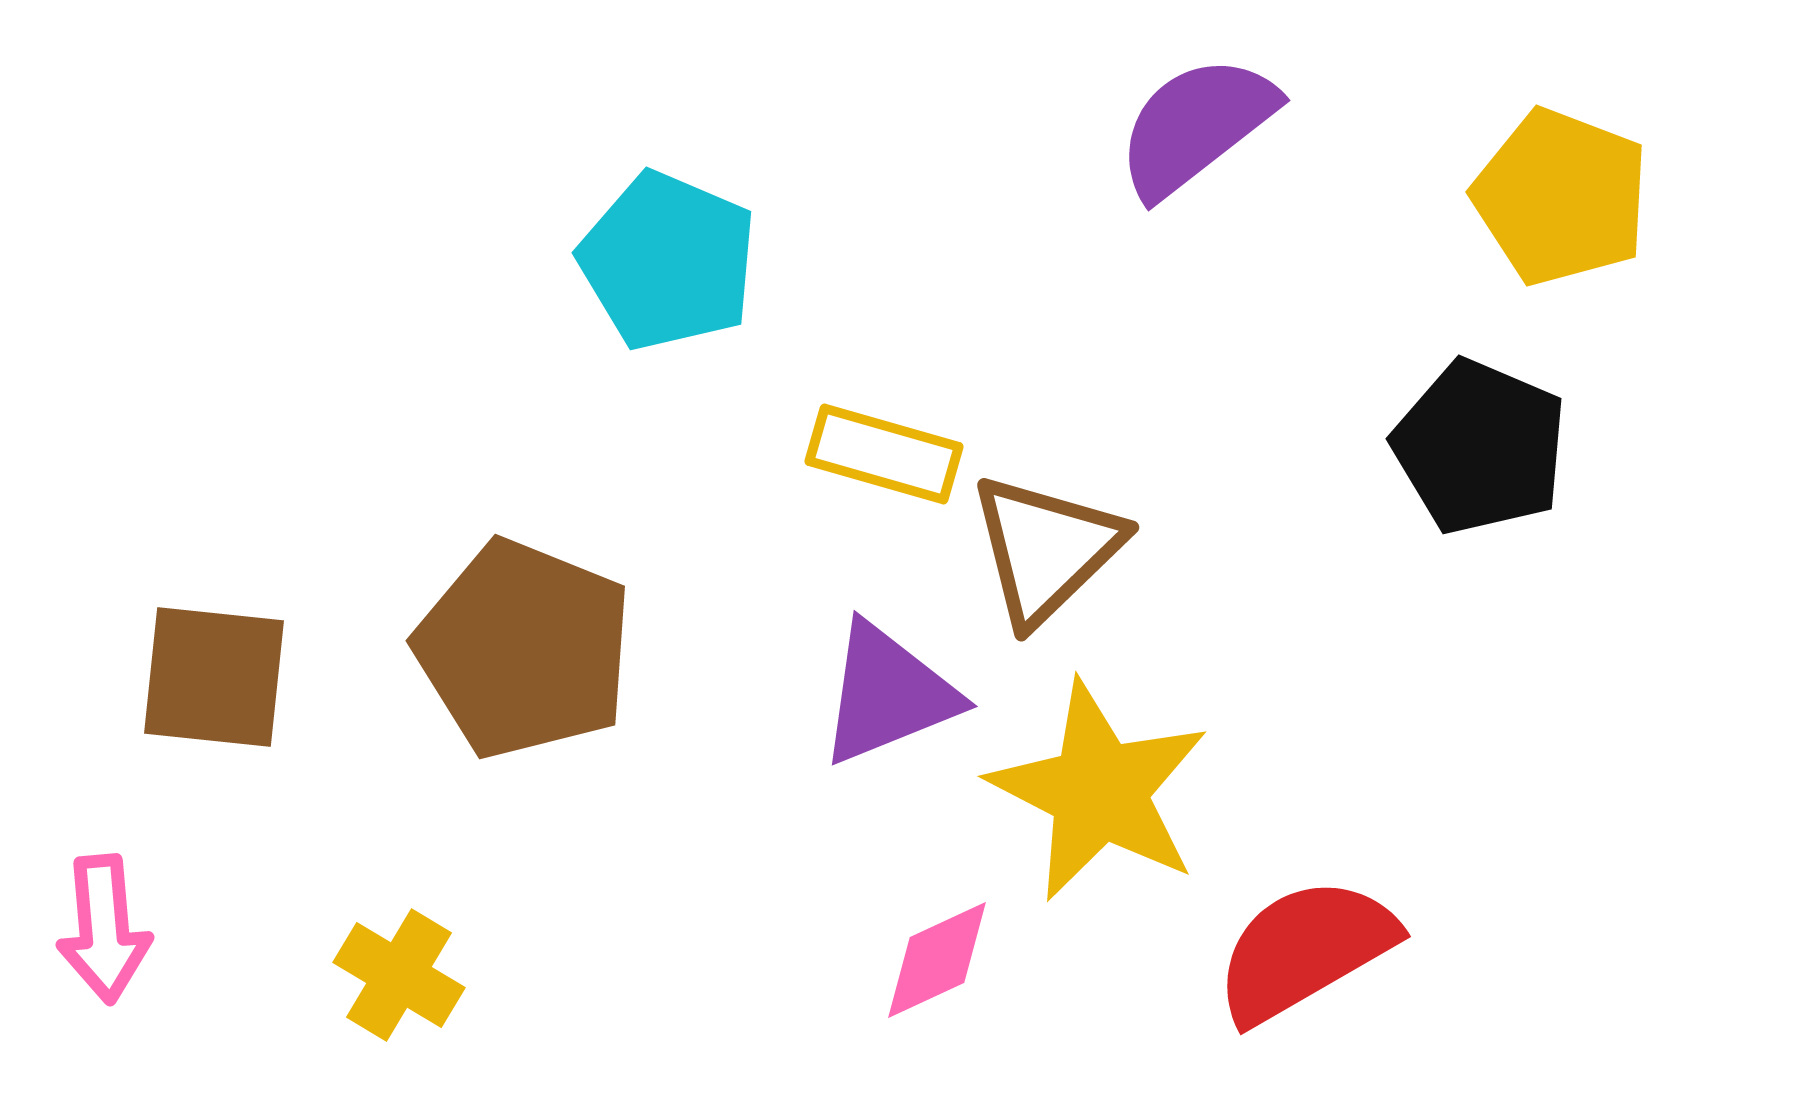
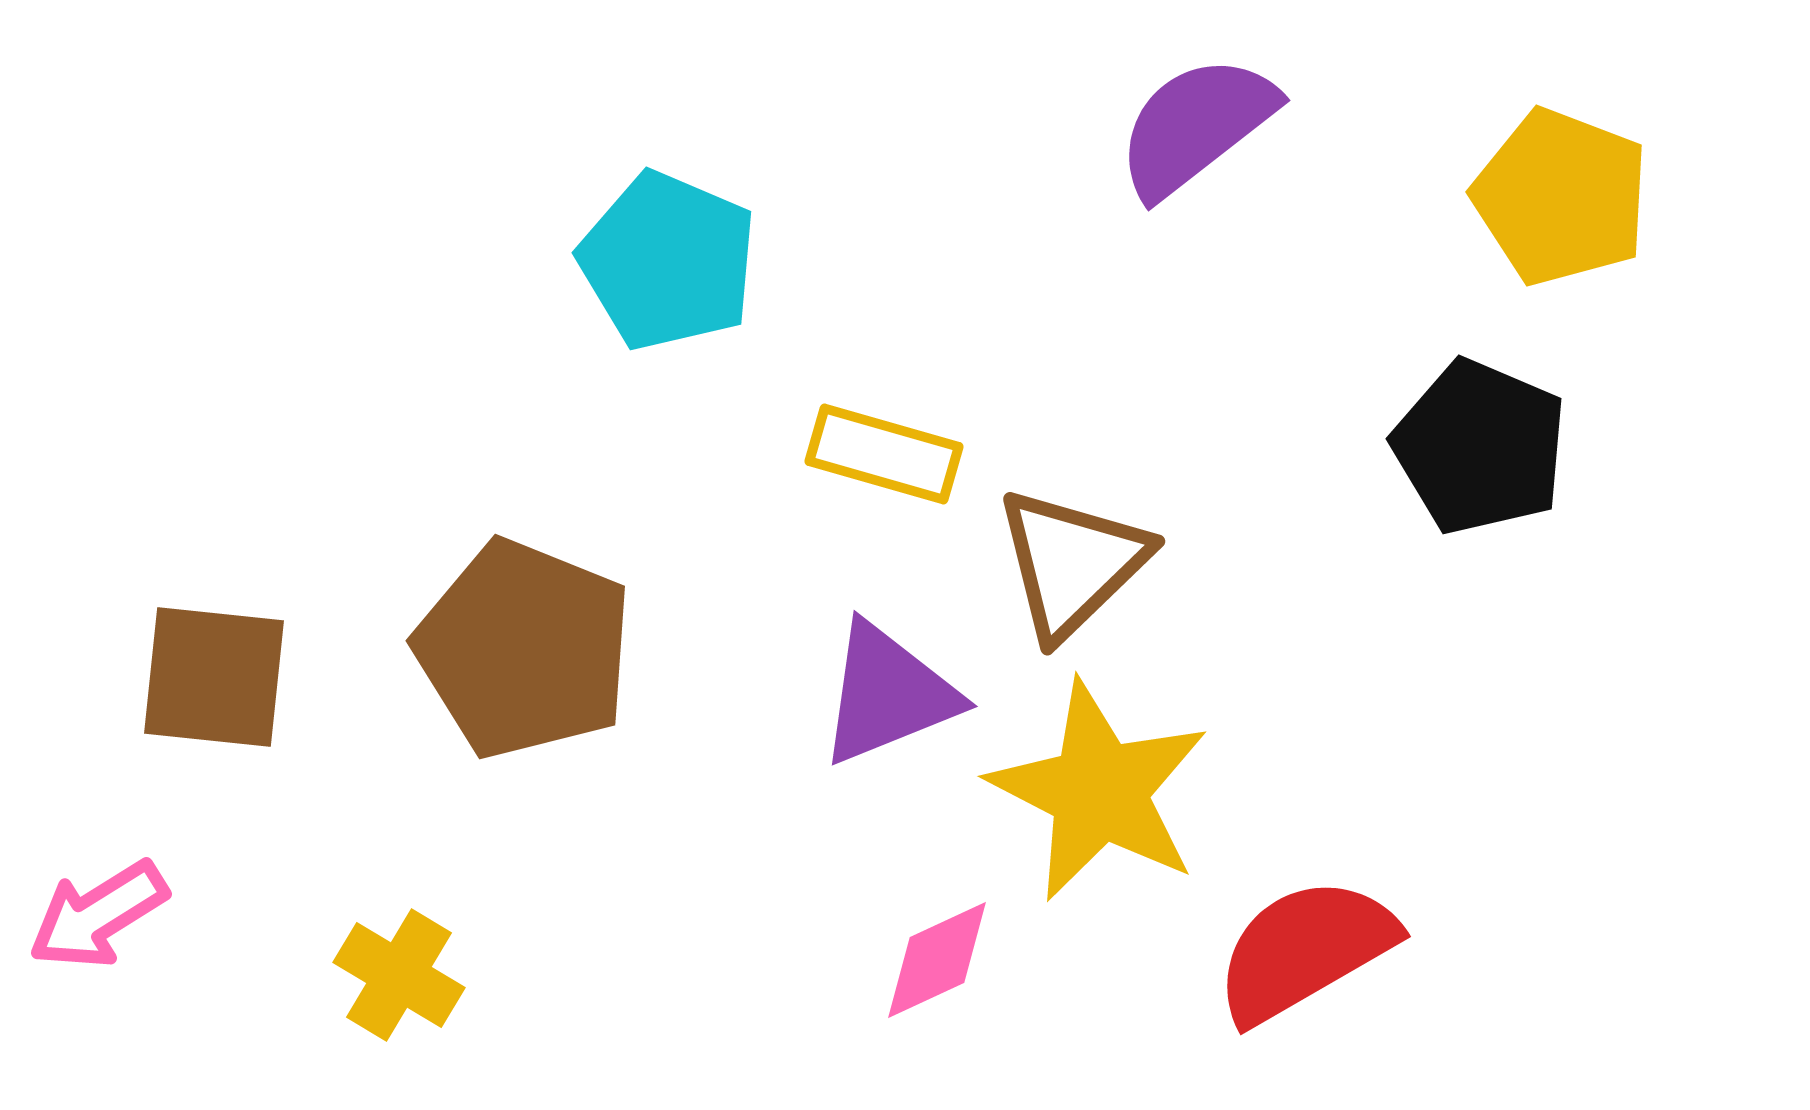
brown triangle: moved 26 px right, 14 px down
pink arrow: moved 6 px left, 14 px up; rotated 63 degrees clockwise
